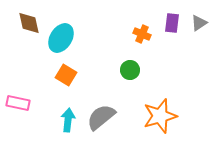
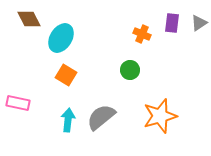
brown diamond: moved 4 px up; rotated 15 degrees counterclockwise
